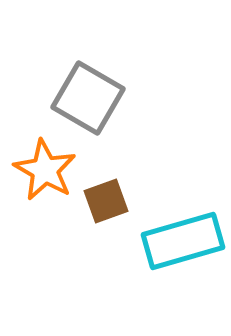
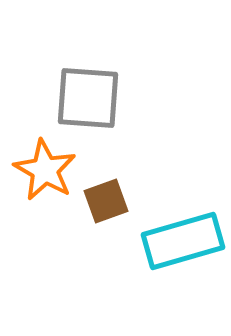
gray square: rotated 26 degrees counterclockwise
